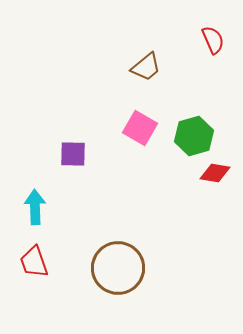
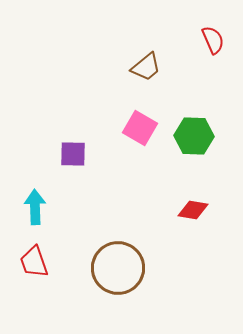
green hexagon: rotated 18 degrees clockwise
red diamond: moved 22 px left, 37 px down
